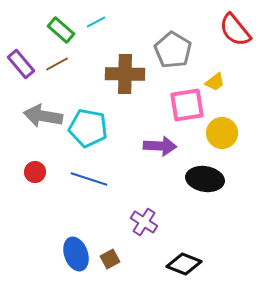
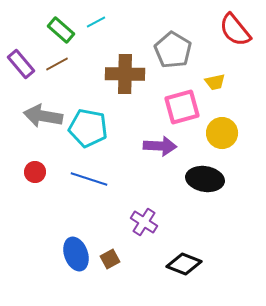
yellow trapezoid: rotated 25 degrees clockwise
pink square: moved 5 px left, 2 px down; rotated 6 degrees counterclockwise
